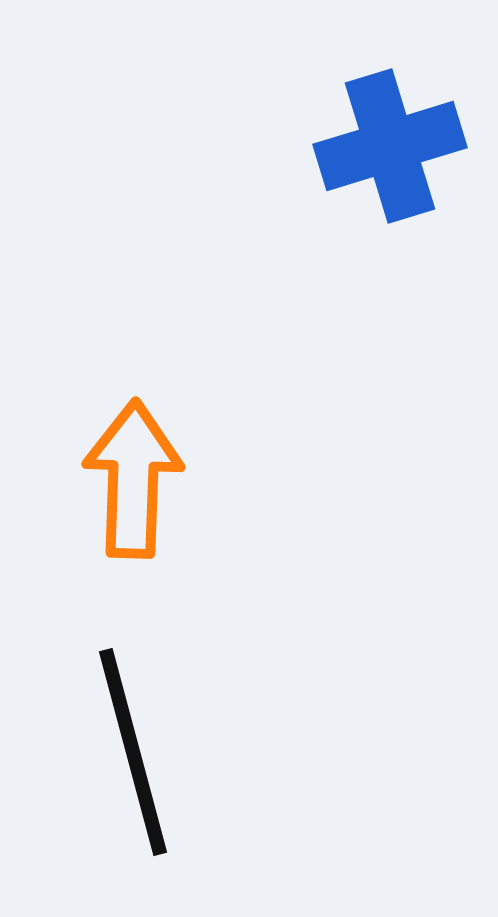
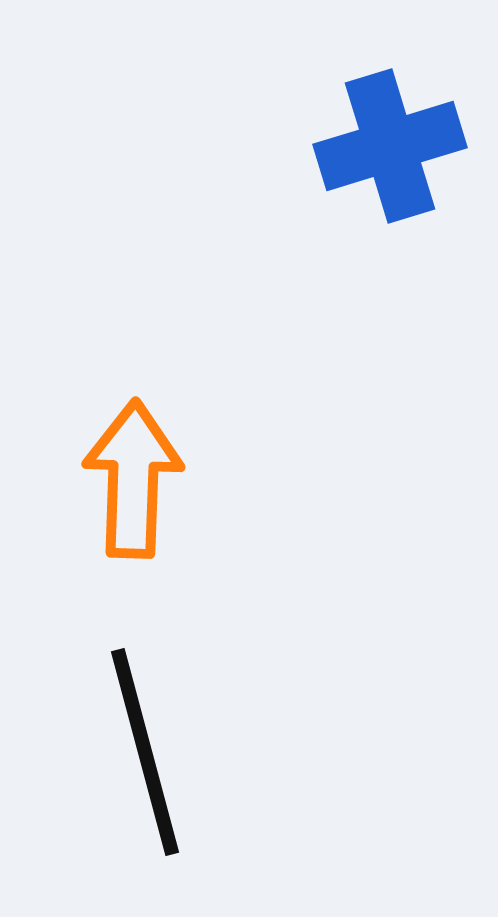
black line: moved 12 px right
